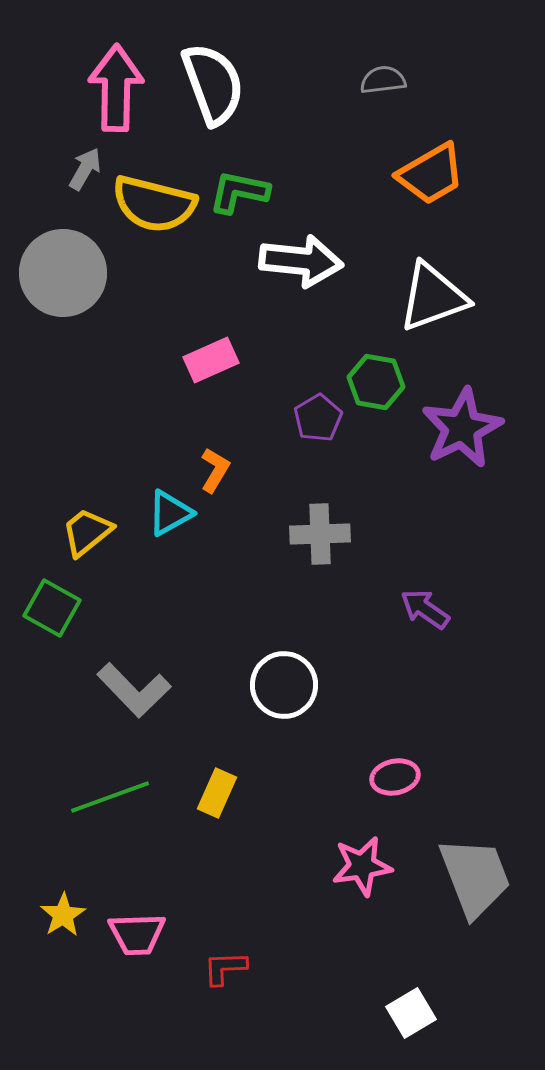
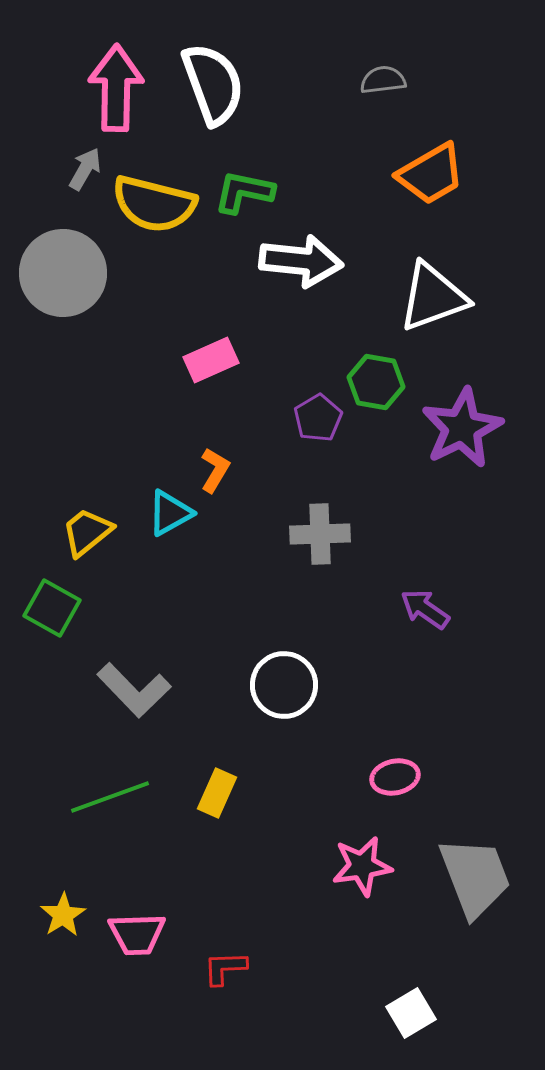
green L-shape: moved 5 px right
